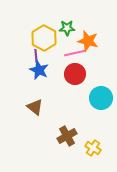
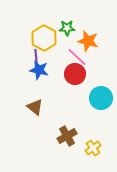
pink line: moved 2 px right, 4 px down; rotated 55 degrees clockwise
blue star: rotated 12 degrees counterclockwise
yellow cross: rotated 21 degrees clockwise
